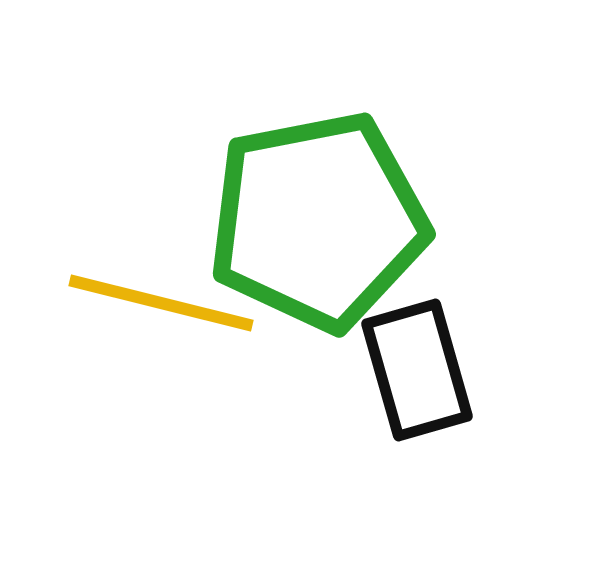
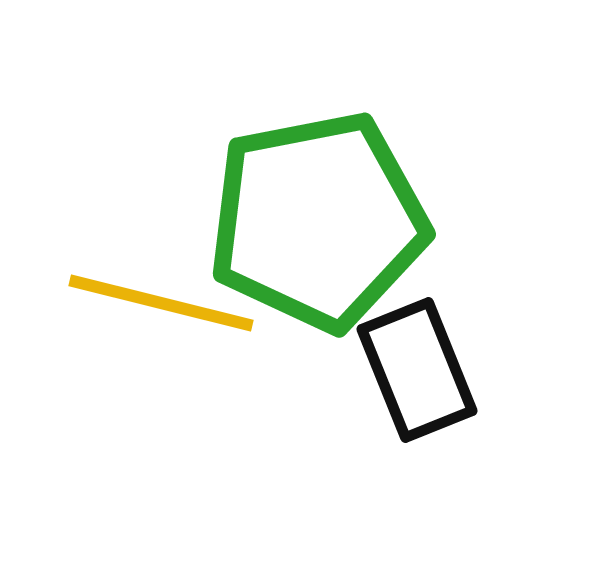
black rectangle: rotated 6 degrees counterclockwise
